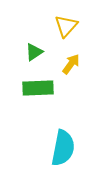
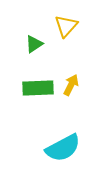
green triangle: moved 8 px up
yellow arrow: moved 21 px down; rotated 10 degrees counterclockwise
cyan semicircle: rotated 51 degrees clockwise
